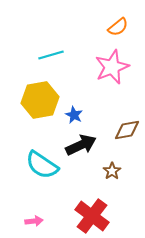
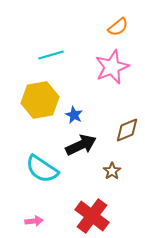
brown diamond: rotated 12 degrees counterclockwise
cyan semicircle: moved 4 px down
